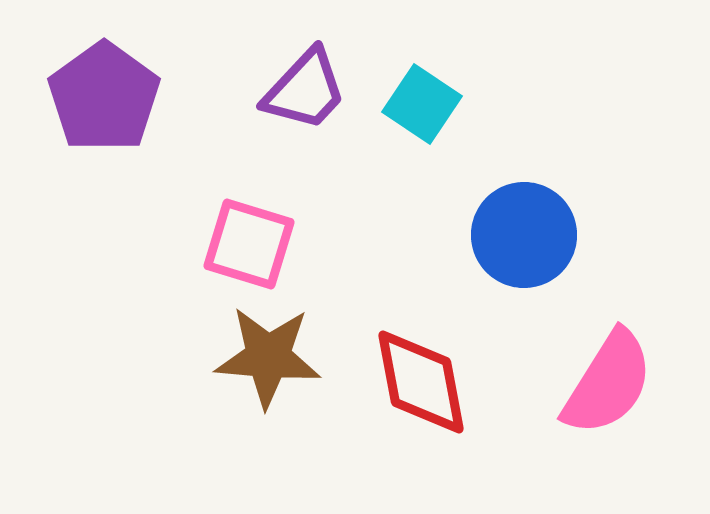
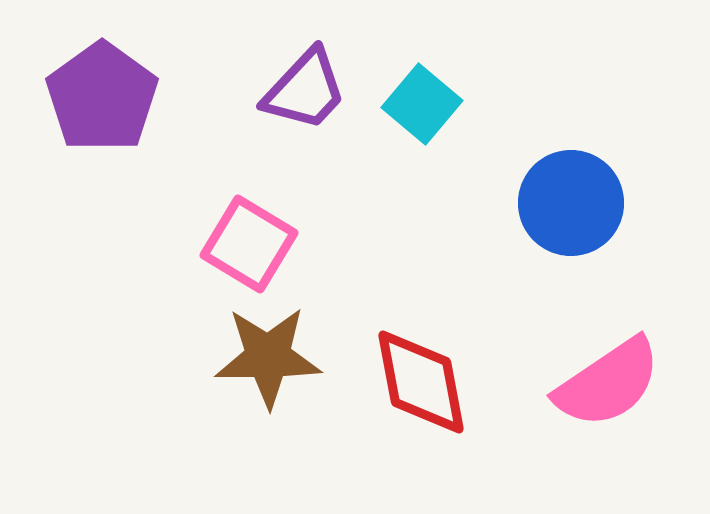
purple pentagon: moved 2 px left
cyan square: rotated 6 degrees clockwise
blue circle: moved 47 px right, 32 px up
pink square: rotated 14 degrees clockwise
brown star: rotated 5 degrees counterclockwise
pink semicircle: rotated 24 degrees clockwise
